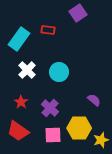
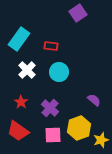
red rectangle: moved 3 px right, 16 px down
yellow hexagon: rotated 20 degrees counterclockwise
